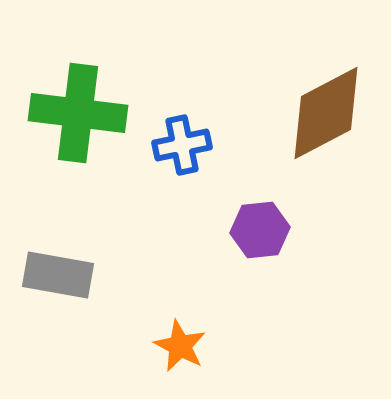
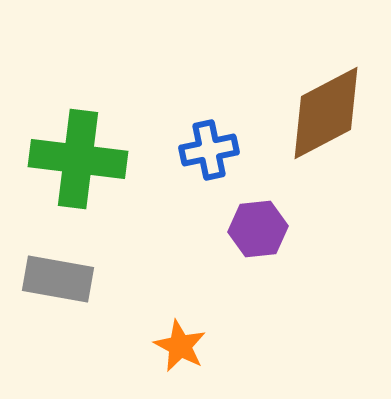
green cross: moved 46 px down
blue cross: moved 27 px right, 5 px down
purple hexagon: moved 2 px left, 1 px up
gray rectangle: moved 4 px down
